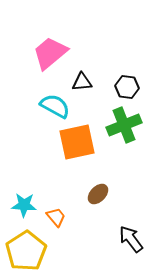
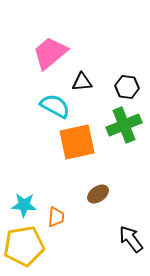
brown ellipse: rotated 10 degrees clockwise
orange trapezoid: rotated 45 degrees clockwise
yellow pentagon: moved 2 px left, 5 px up; rotated 24 degrees clockwise
